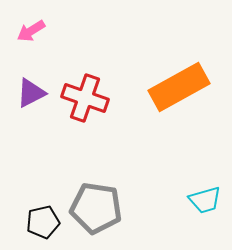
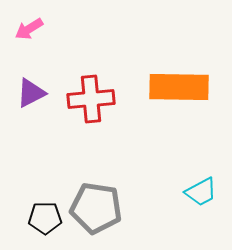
pink arrow: moved 2 px left, 2 px up
orange rectangle: rotated 30 degrees clockwise
red cross: moved 6 px right, 1 px down; rotated 24 degrees counterclockwise
cyan trapezoid: moved 4 px left, 8 px up; rotated 12 degrees counterclockwise
black pentagon: moved 2 px right, 4 px up; rotated 12 degrees clockwise
